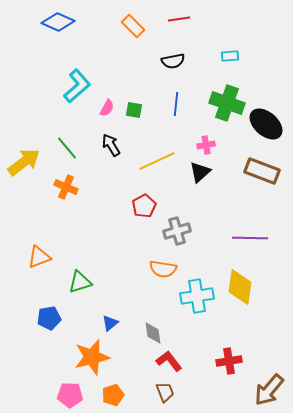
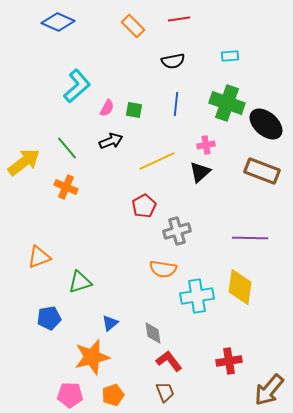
black arrow: moved 4 px up; rotated 100 degrees clockwise
